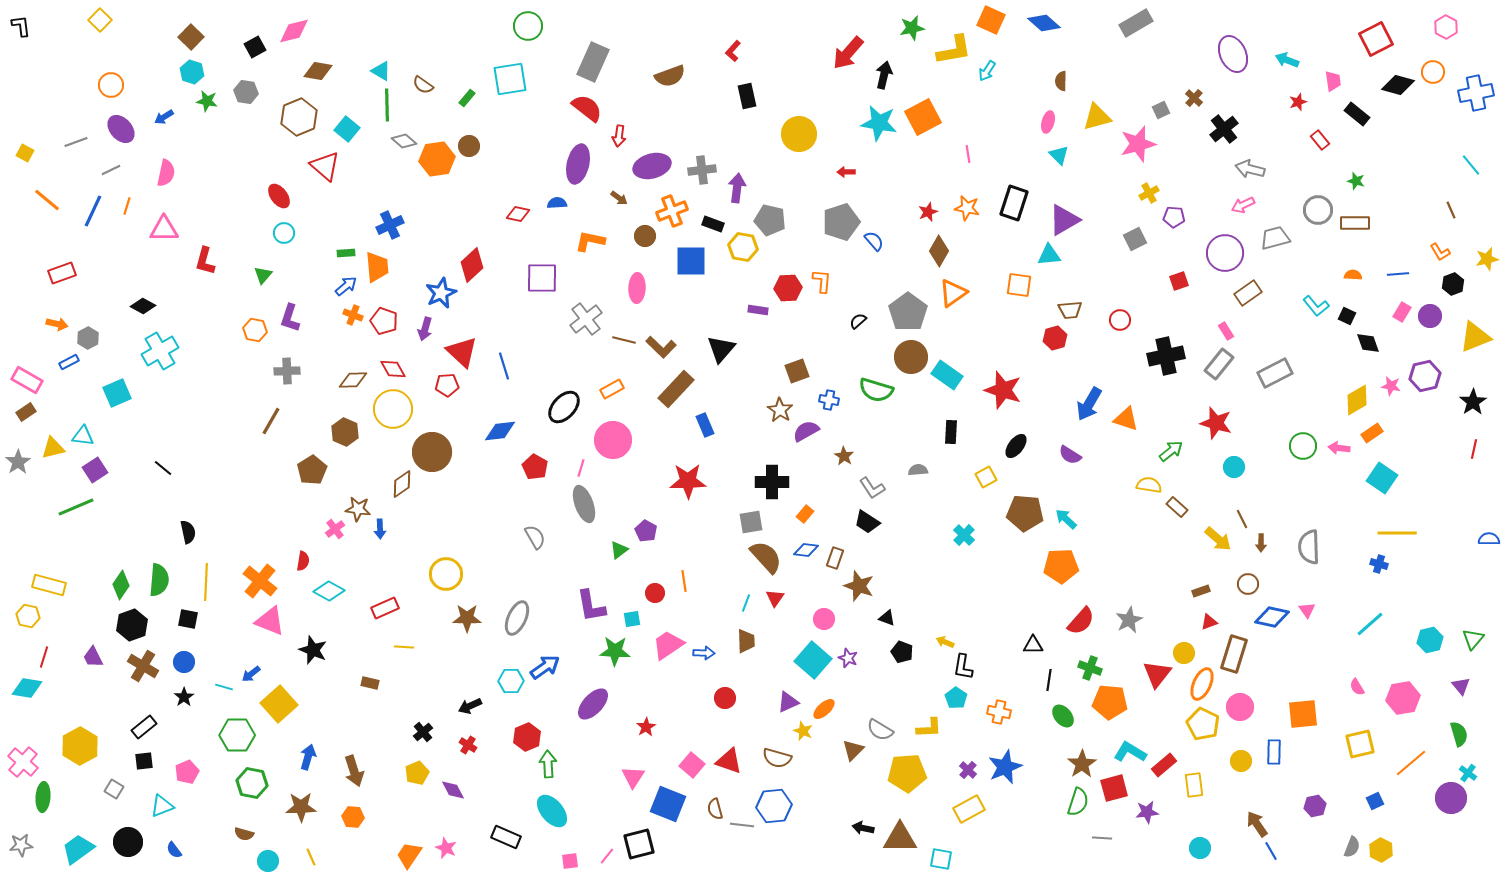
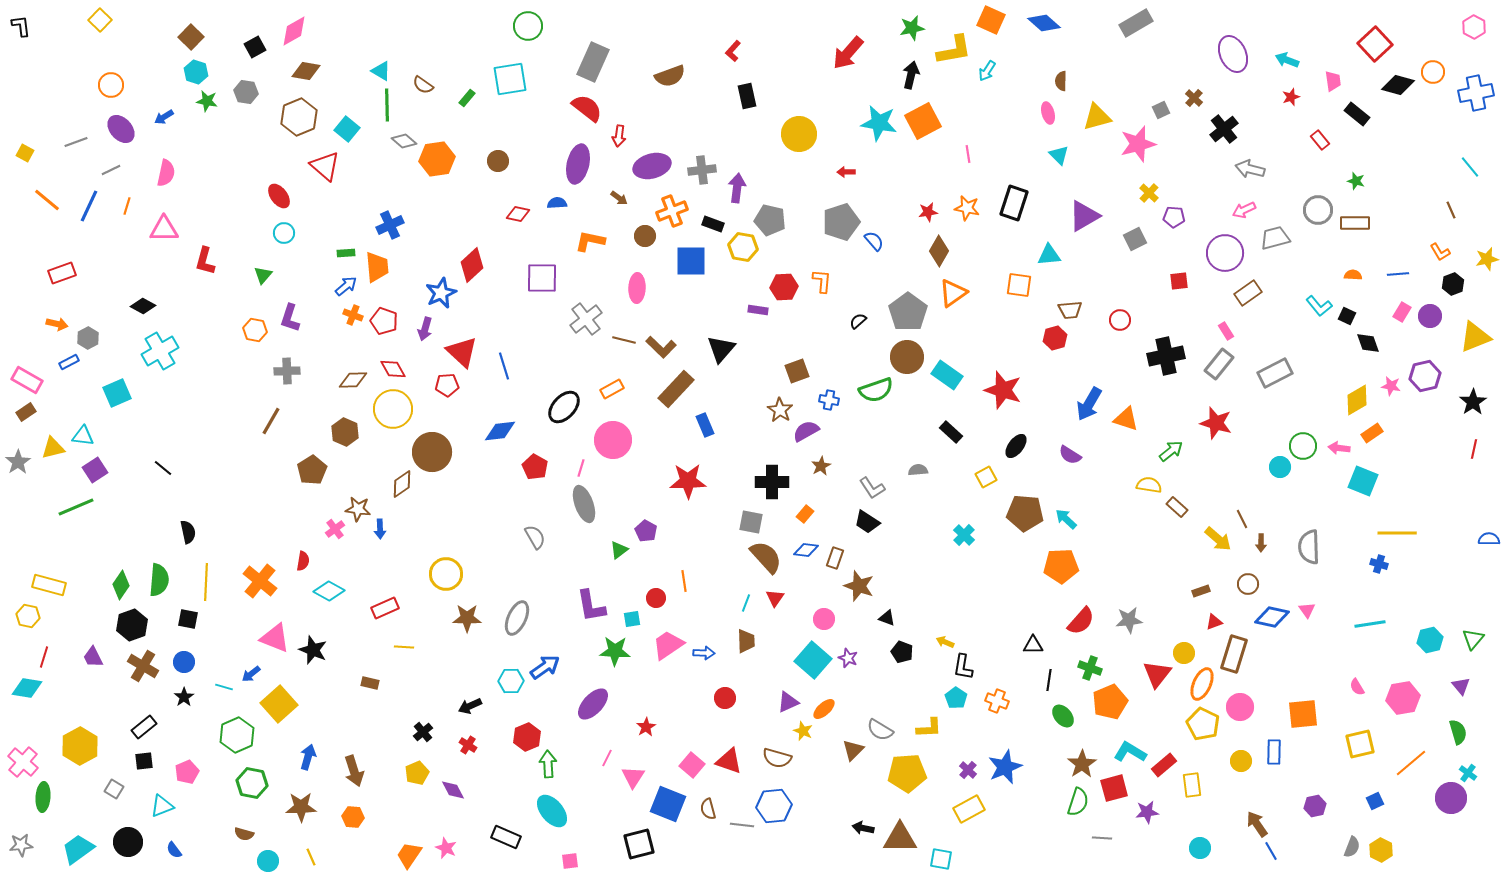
pink hexagon at (1446, 27): moved 28 px right
pink diamond at (294, 31): rotated 16 degrees counterclockwise
red square at (1376, 39): moved 1 px left, 5 px down; rotated 16 degrees counterclockwise
brown diamond at (318, 71): moved 12 px left
cyan hexagon at (192, 72): moved 4 px right
black arrow at (884, 75): moved 27 px right
red star at (1298, 102): moved 7 px left, 5 px up
orange square at (923, 117): moved 4 px down
pink ellipse at (1048, 122): moved 9 px up; rotated 30 degrees counterclockwise
brown circle at (469, 146): moved 29 px right, 15 px down
cyan line at (1471, 165): moved 1 px left, 2 px down
yellow cross at (1149, 193): rotated 18 degrees counterclockwise
pink arrow at (1243, 205): moved 1 px right, 5 px down
blue line at (93, 211): moved 4 px left, 5 px up
red star at (928, 212): rotated 12 degrees clockwise
purple triangle at (1064, 220): moved 20 px right, 4 px up
red square at (1179, 281): rotated 12 degrees clockwise
red hexagon at (788, 288): moved 4 px left, 1 px up
cyan L-shape at (1316, 306): moved 3 px right
brown circle at (911, 357): moved 4 px left
green semicircle at (876, 390): rotated 36 degrees counterclockwise
black rectangle at (951, 432): rotated 50 degrees counterclockwise
brown star at (844, 456): moved 23 px left, 10 px down; rotated 12 degrees clockwise
cyan circle at (1234, 467): moved 46 px right
cyan square at (1382, 478): moved 19 px left, 3 px down; rotated 12 degrees counterclockwise
gray square at (751, 522): rotated 20 degrees clockwise
red circle at (655, 593): moved 1 px right, 5 px down
gray star at (1129, 620): rotated 20 degrees clockwise
pink triangle at (270, 621): moved 5 px right, 17 px down
red triangle at (1209, 622): moved 5 px right
cyan line at (1370, 624): rotated 32 degrees clockwise
orange pentagon at (1110, 702): rotated 28 degrees counterclockwise
orange cross at (999, 712): moved 2 px left, 11 px up; rotated 10 degrees clockwise
green semicircle at (1459, 734): moved 1 px left, 2 px up
green hexagon at (237, 735): rotated 24 degrees counterclockwise
yellow rectangle at (1194, 785): moved 2 px left
brown semicircle at (715, 809): moved 7 px left
pink line at (607, 856): moved 98 px up; rotated 12 degrees counterclockwise
